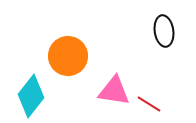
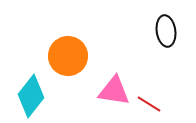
black ellipse: moved 2 px right
